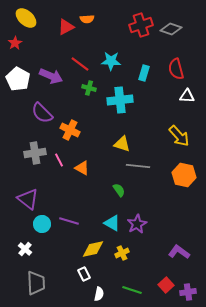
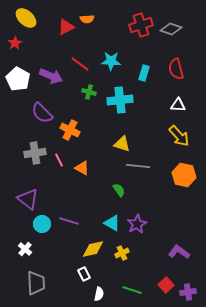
green cross: moved 4 px down
white triangle: moved 9 px left, 9 px down
